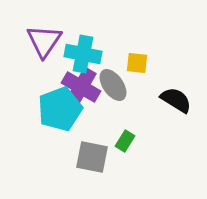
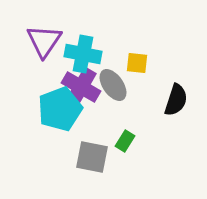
black semicircle: rotated 76 degrees clockwise
